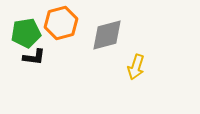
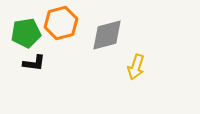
black L-shape: moved 6 px down
